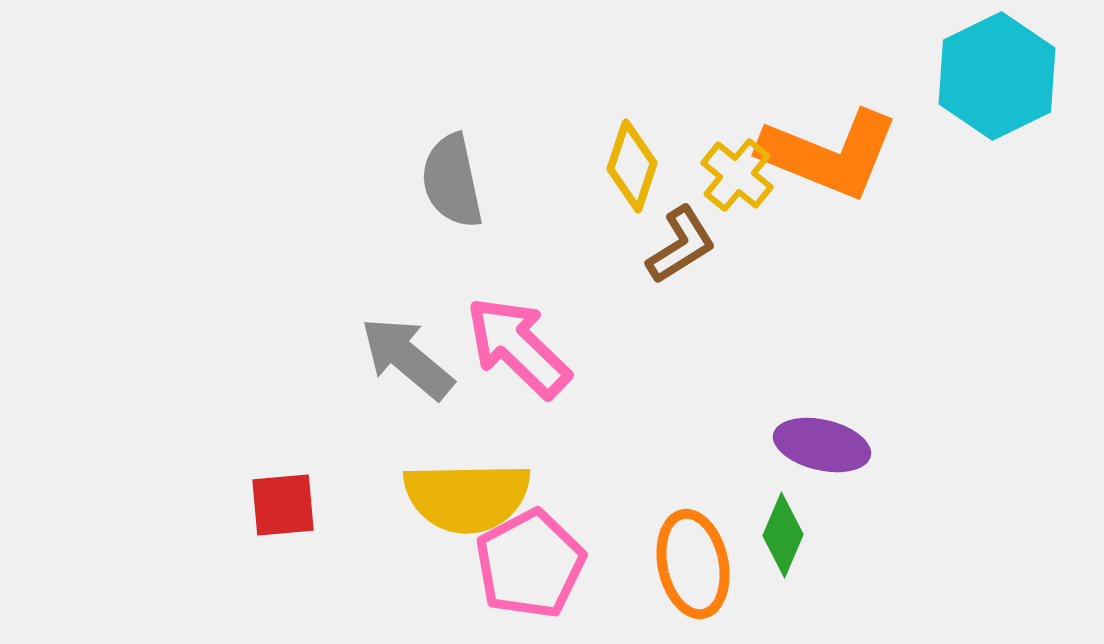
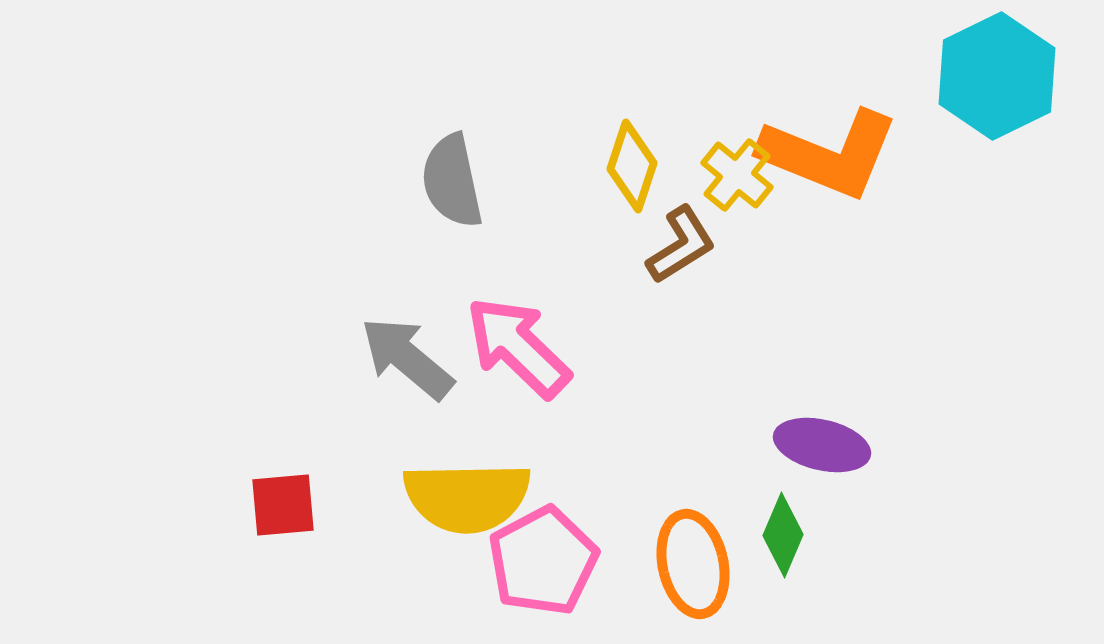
pink pentagon: moved 13 px right, 3 px up
